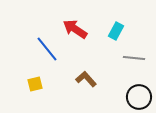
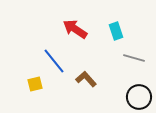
cyan rectangle: rotated 48 degrees counterclockwise
blue line: moved 7 px right, 12 px down
gray line: rotated 10 degrees clockwise
